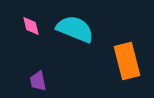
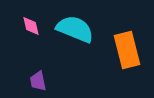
orange rectangle: moved 11 px up
